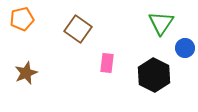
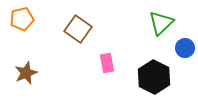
green triangle: rotated 12 degrees clockwise
pink rectangle: rotated 18 degrees counterclockwise
black hexagon: moved 2 px down
